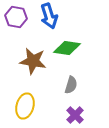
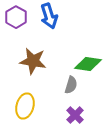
purple hexagon: rotated 20 degrees clockwise
green diamond: moved 21 px right, 16 px down
